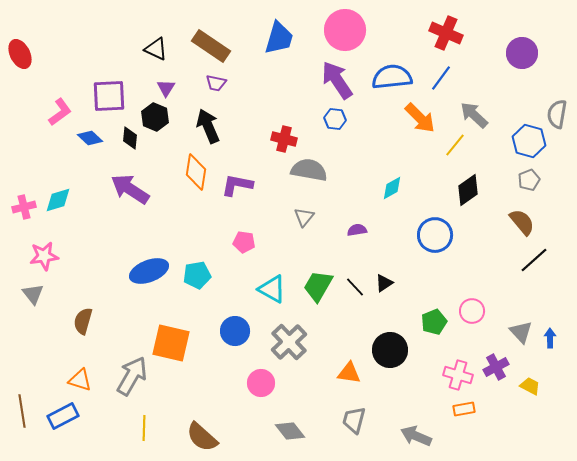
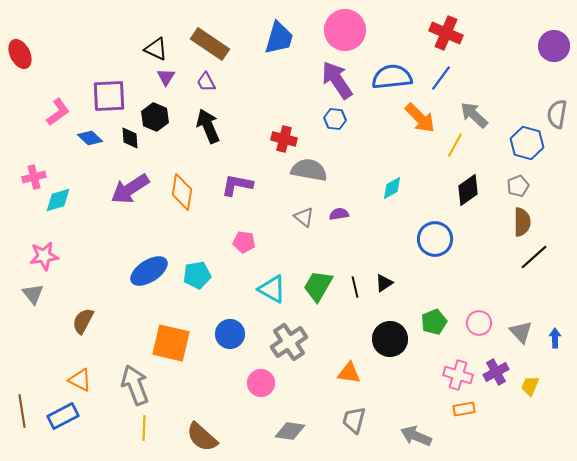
brown rectangle at (211, 46): moved 1 px left, 2 px up
purple circle at (522, 53): moved 32 px right, 7 px up
purple trapezoid at (216, 83): moved 10 px left, 1 px up; rotated 50 degrees clockwise
purple triangle at (166, 88): moved 11 px up
pink L-shape at (60, 112): moved 2 px left
black diamond at (130, 138): rotated 10 degrees counterclockwise
blue hexagon at (529, 141): moved 2 px left, 2 px down
yellow line at (455, 145): rotated 10 degrees counterclockwise
orange diamond at (196, 172): moved 14 px left, 20 px down
gray pentagon at (529, 180): moved 11 px left, 6 px down
purple arrow at (130, 189): rotated 66 degrees counterclockwise
pink cross at (24, 207): moved 10 px right, 30 px up
gray triangle at (304, 217): rotated 30 degrees counterclockwise
brown semicircle at (522, 222): rotated 40 degrees clockwise
purple semicircle at (357, 230): moved 18 px left, 16 px up
blue circle at (435, 235): moved 4 px down
black line at (534, 260): moved 3 px up
blue ellipse at (149, 271): rotated 12 degrees counterclockwise
black line at (355, 287): rotated 30 degrees clockwise
pink circle at (472, 311): moved 7 px right, 12 px down
brown semicircle at (83, 321): rotated 12 degrees clockwise
blue circle at (235, 331): moved 5 px left, 3 px down
blue arrow at (550, 338): moved 5 px right
gray cross at (289, 342): rotated 9 degrees clockwise
black circle at (390, 350): moved 11 px up
purple cross at (496, 367): moved 5 px down
gray arrow at (132, 376): moved 3 px right, 9 px down; rotated 51 degrees counterclockwise
orange triangle at (80, 380): rotated 10 degrees clockwise
yellow trapezoid at (530, 386): rotated 95 degrees counterclockwise
gray diamond at (290, 431): rotated 44 degrees counterclockwise
